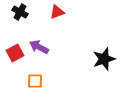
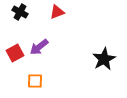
purple arrow: rotated 66 degrees counterclockwise
black star: rotated 10 degrees counterclockwise
